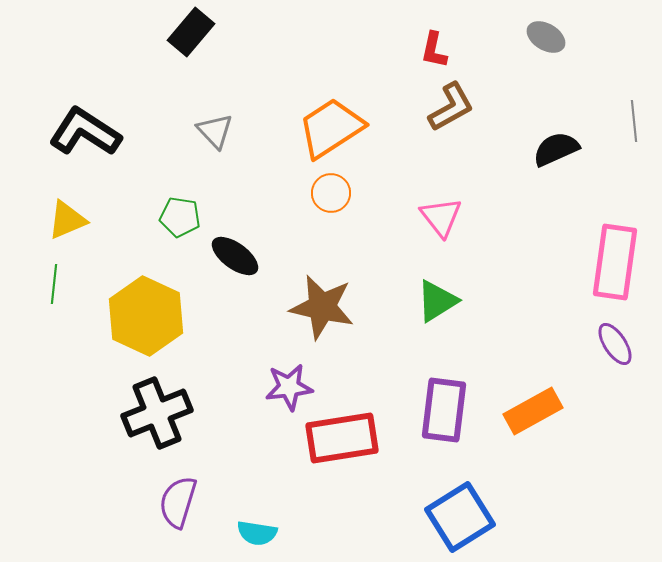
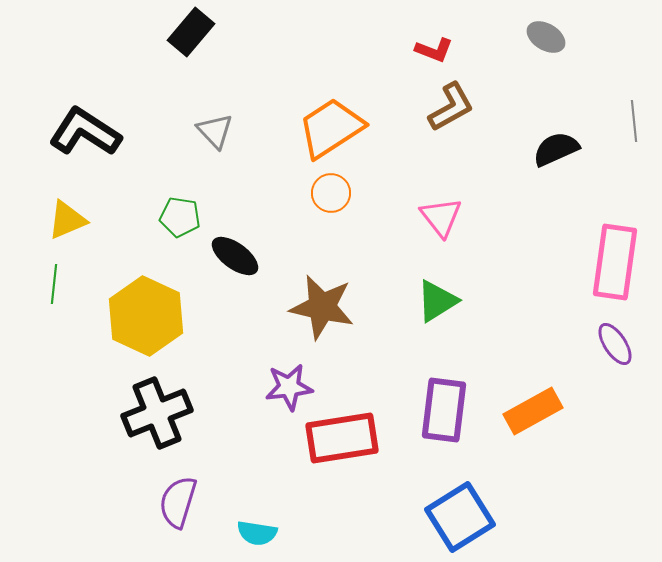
red L-shape: rotated 81 degrees counterclockwise
